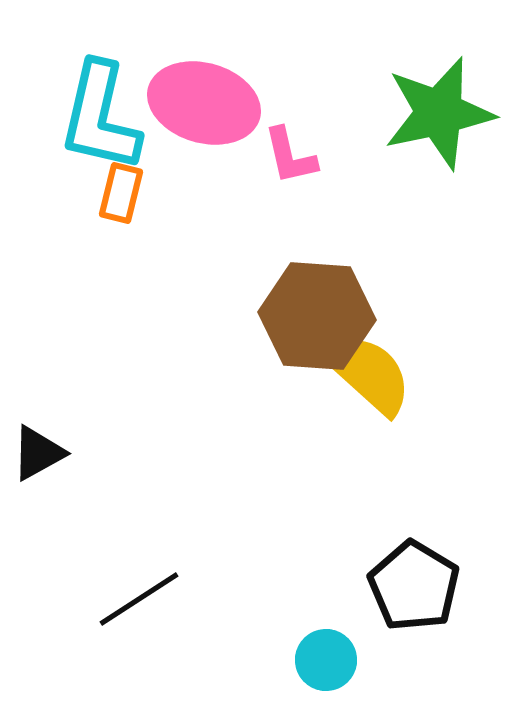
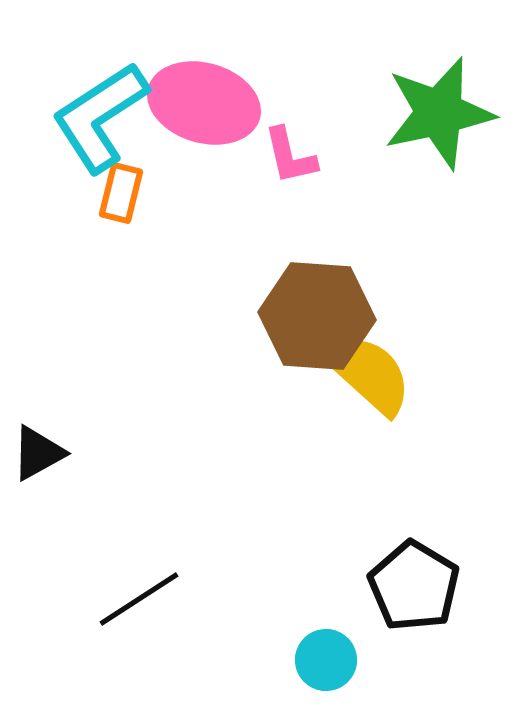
cyan L-shape: rotated 44 degrees clockwise
